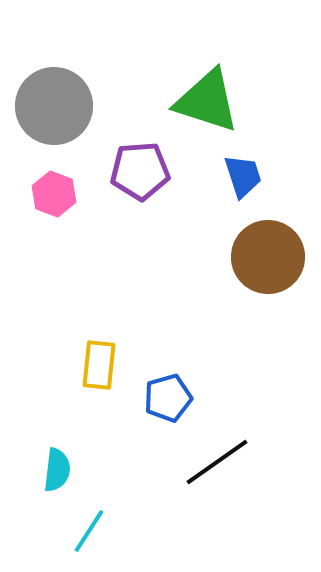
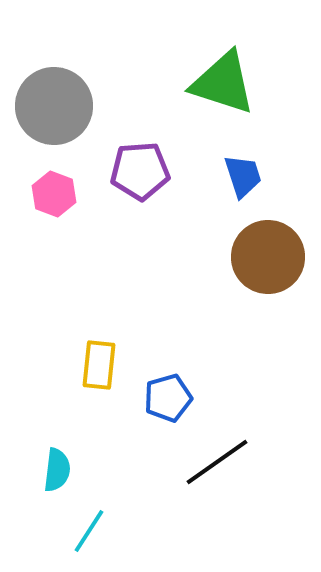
green triangle: moved 16 px right, 18 px up
